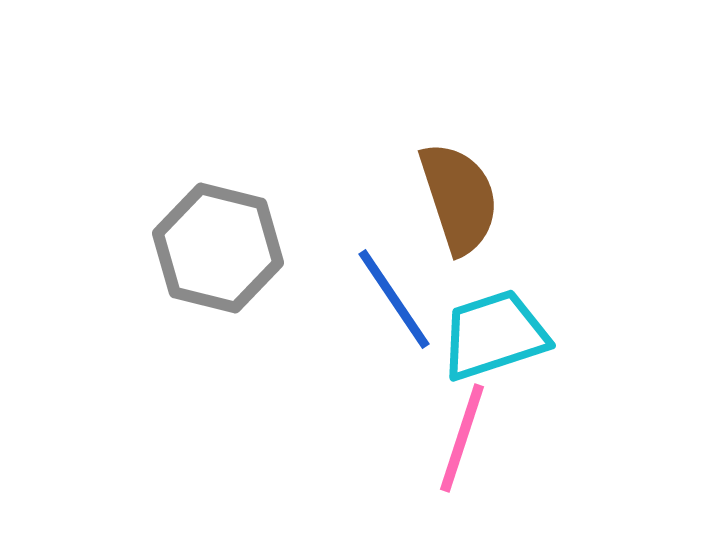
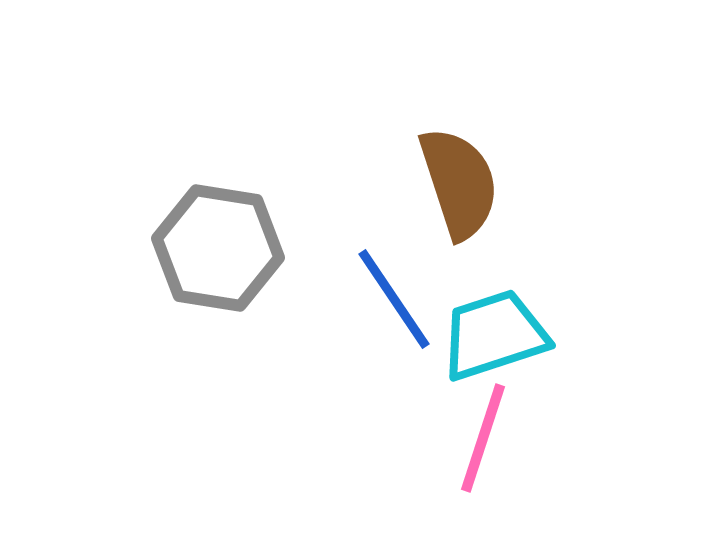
brown semicircle: moved 15 px up
gray hexagon: rotated 5 degrees counterclockwise
pink line: moved 21 px right
